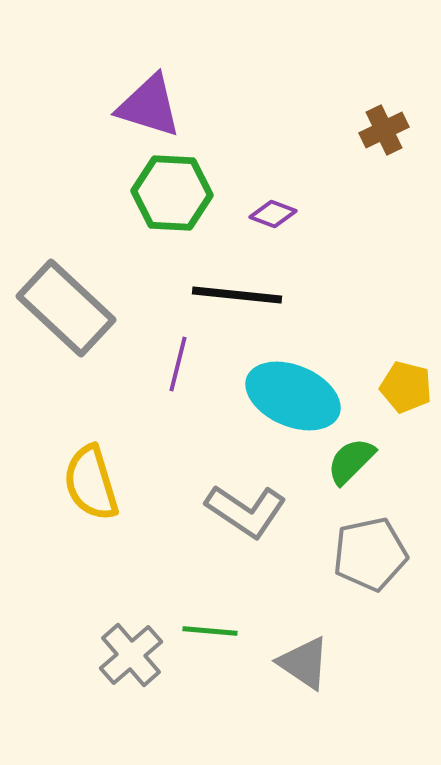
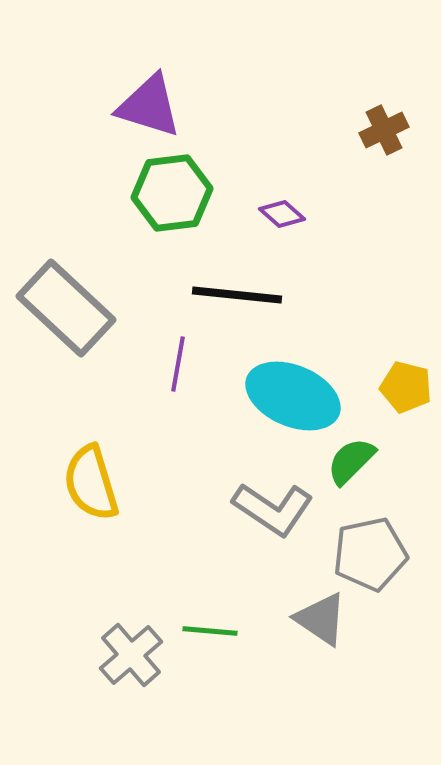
green hexagon: rotated 10 degrees counterclockwise
purple diamond: moved 9 px right; rotated 21 degrees clockwise
purple line: rotated 4 degrees counterclockwise
gray L-shape: moved 27 px right, 2 px up
gray triangle: moved 17 px right, 44 px up
